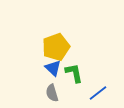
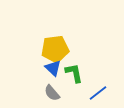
yellow pentagon: moved 1 px left, 2 px down; rotated 12 degrees clockwise
gray semicircle: rotated 24 degrees counterclockwise
